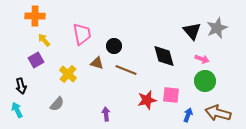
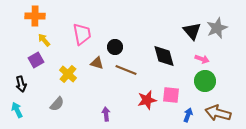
black circle: moved 1 px right, 1 px down
black arrow: moved 2 px up
